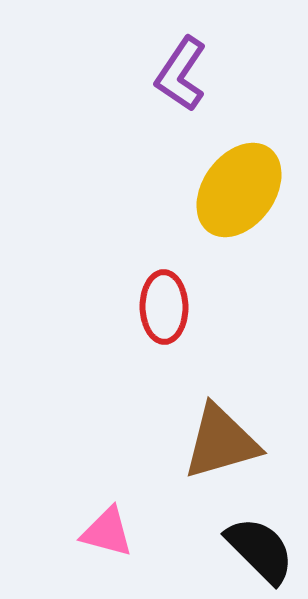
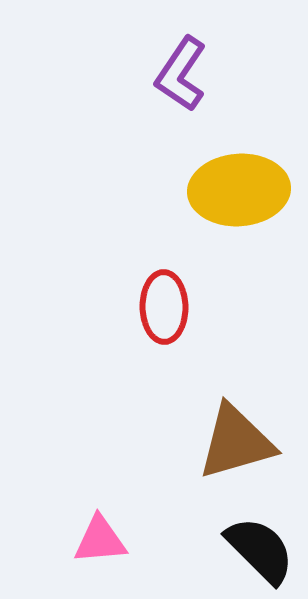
yellow ellipse: rotated 50 degrees clockwise
brown triangle: moved 15 px right
pink triangle: moved 7 px left, 8 px down; rotated 20 degrees counterclockwise
